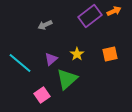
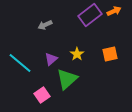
purple rectangle: moved 1 px up
